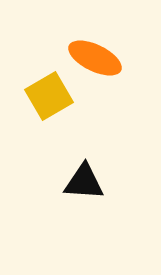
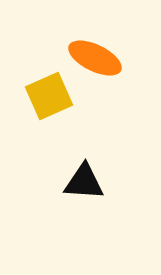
yellow square: rotated 6 degrees clockwise
